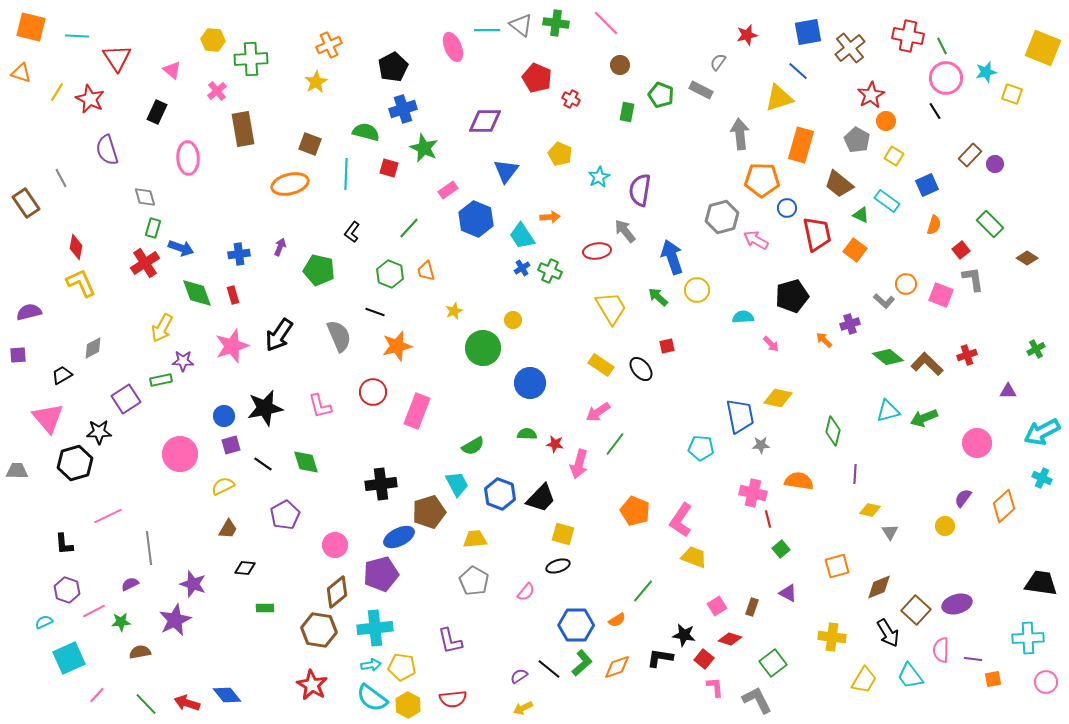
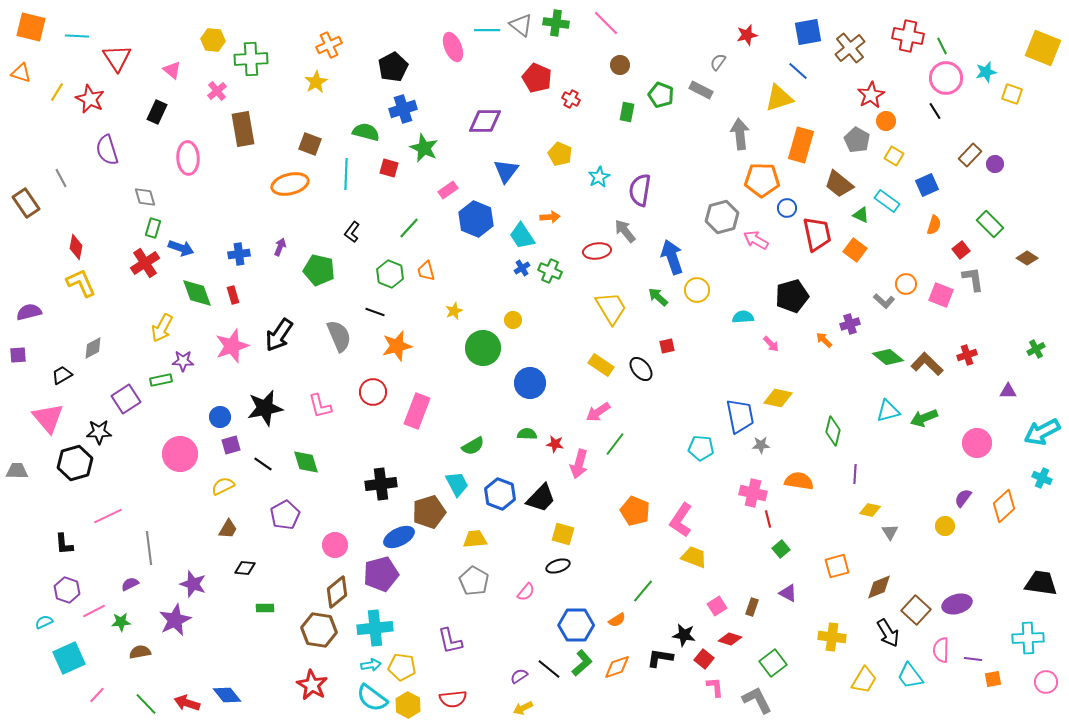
blue circle at (224, 416): moved 4 px left, 1 px down
